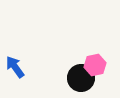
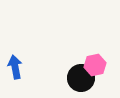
blue arrow: rotated 25 degrees clockwise
